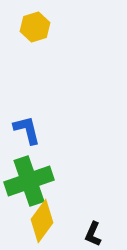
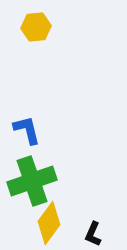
yellow hexagon: moved 1 px right; rotated 12 degrees clockwise
green cross: moved 3 px right
yellow diamond: moved 7 px right, 2 px down
